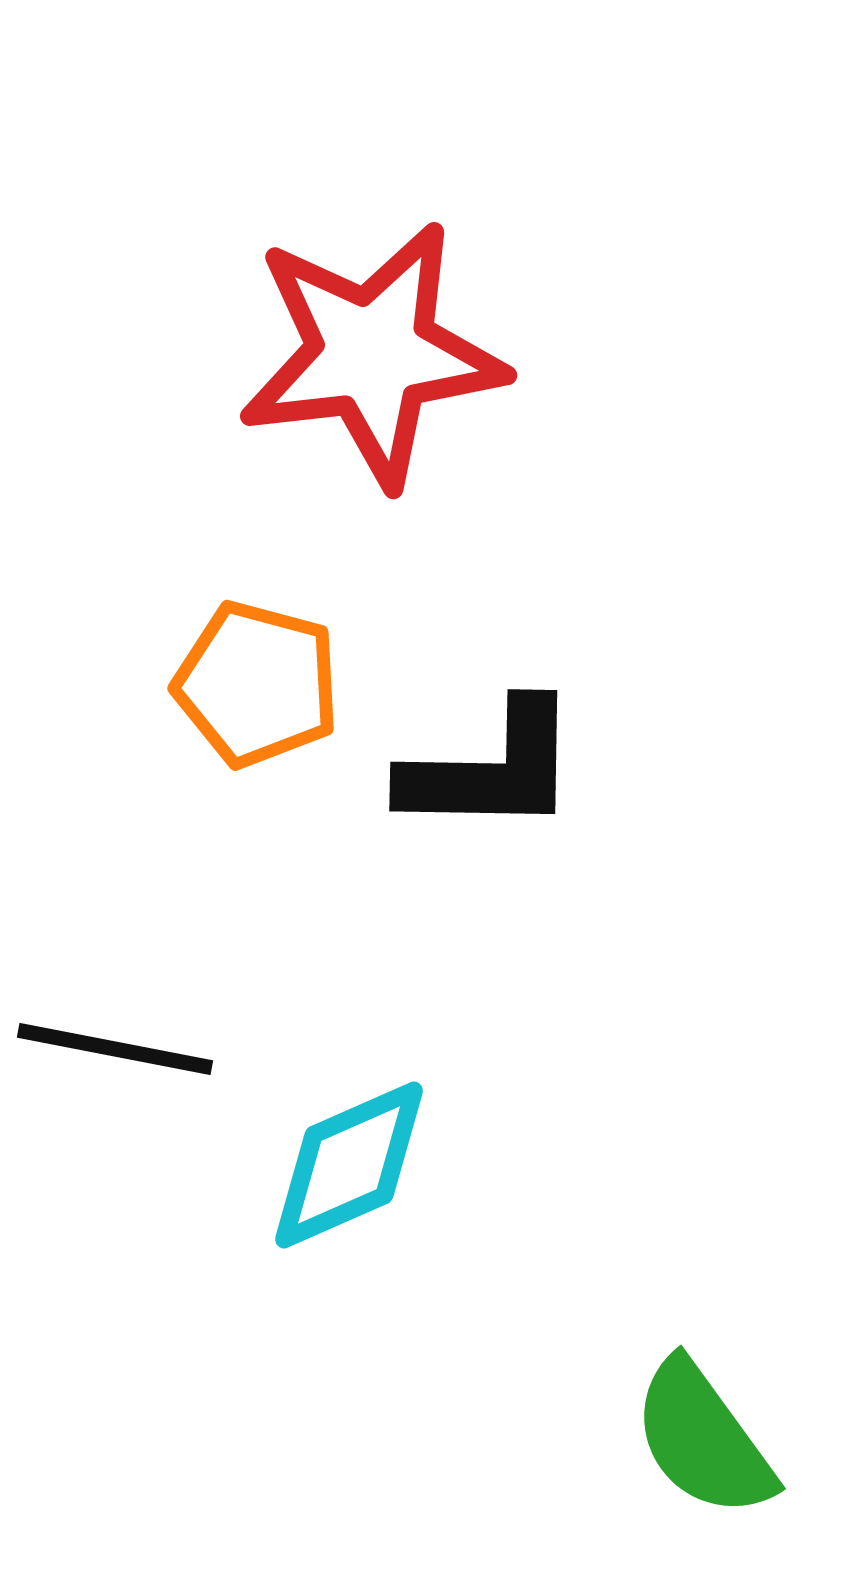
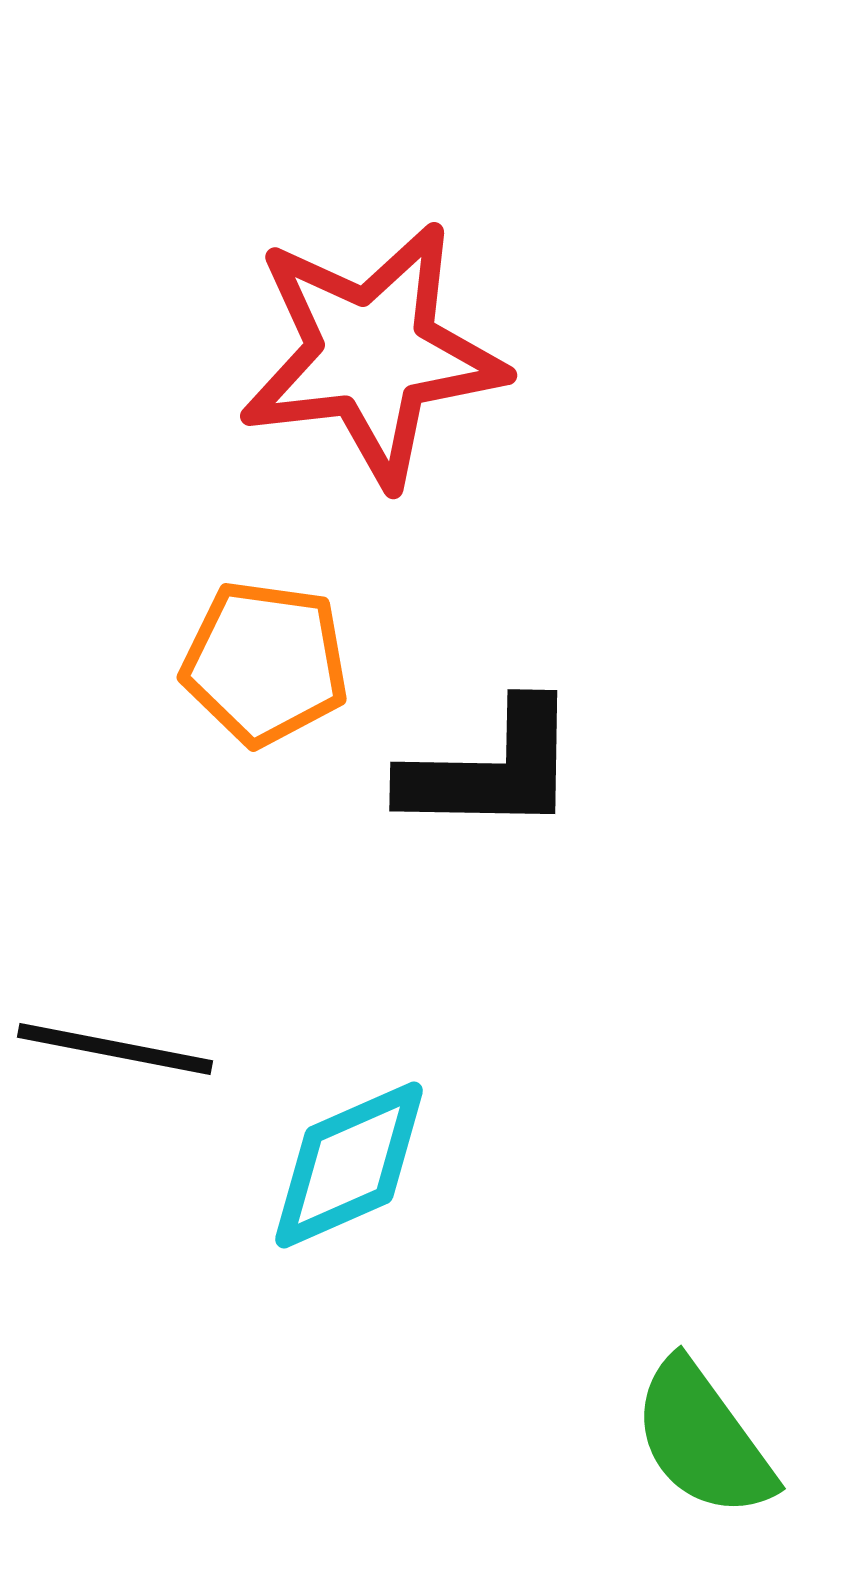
orange pentagon: moved 8 px right, 21 px up; rotated 7 degrees counterclockwise
